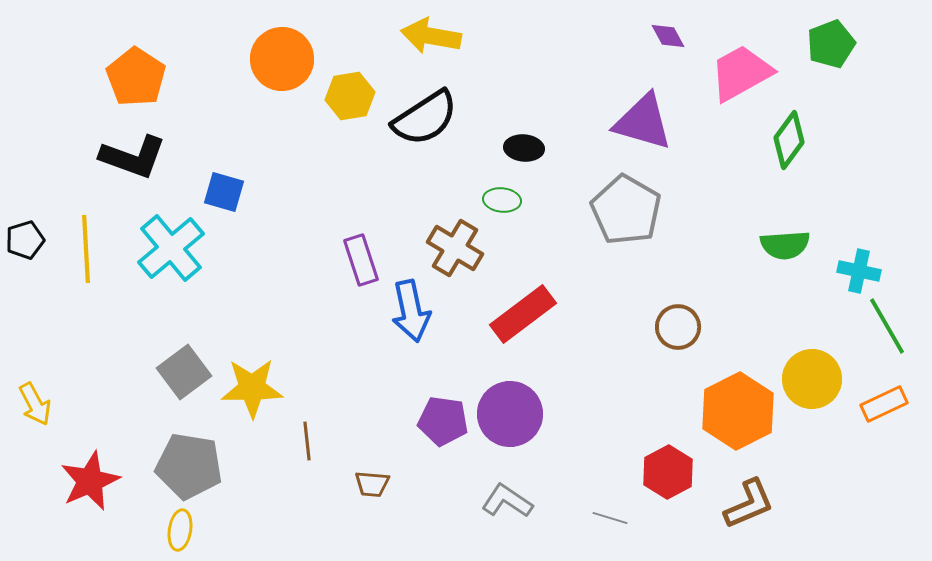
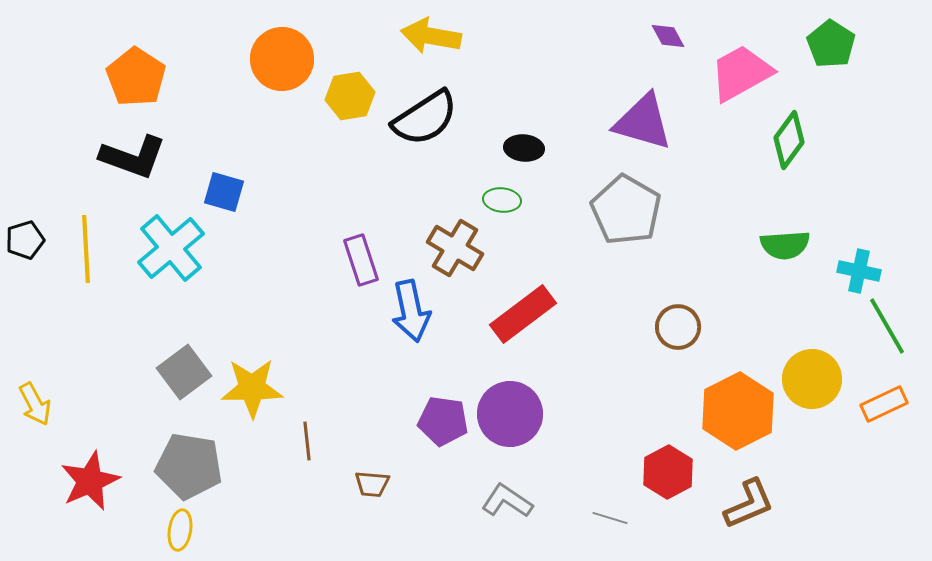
green pentagon at (831, 44): rotated 18 degrees counterclockwise
